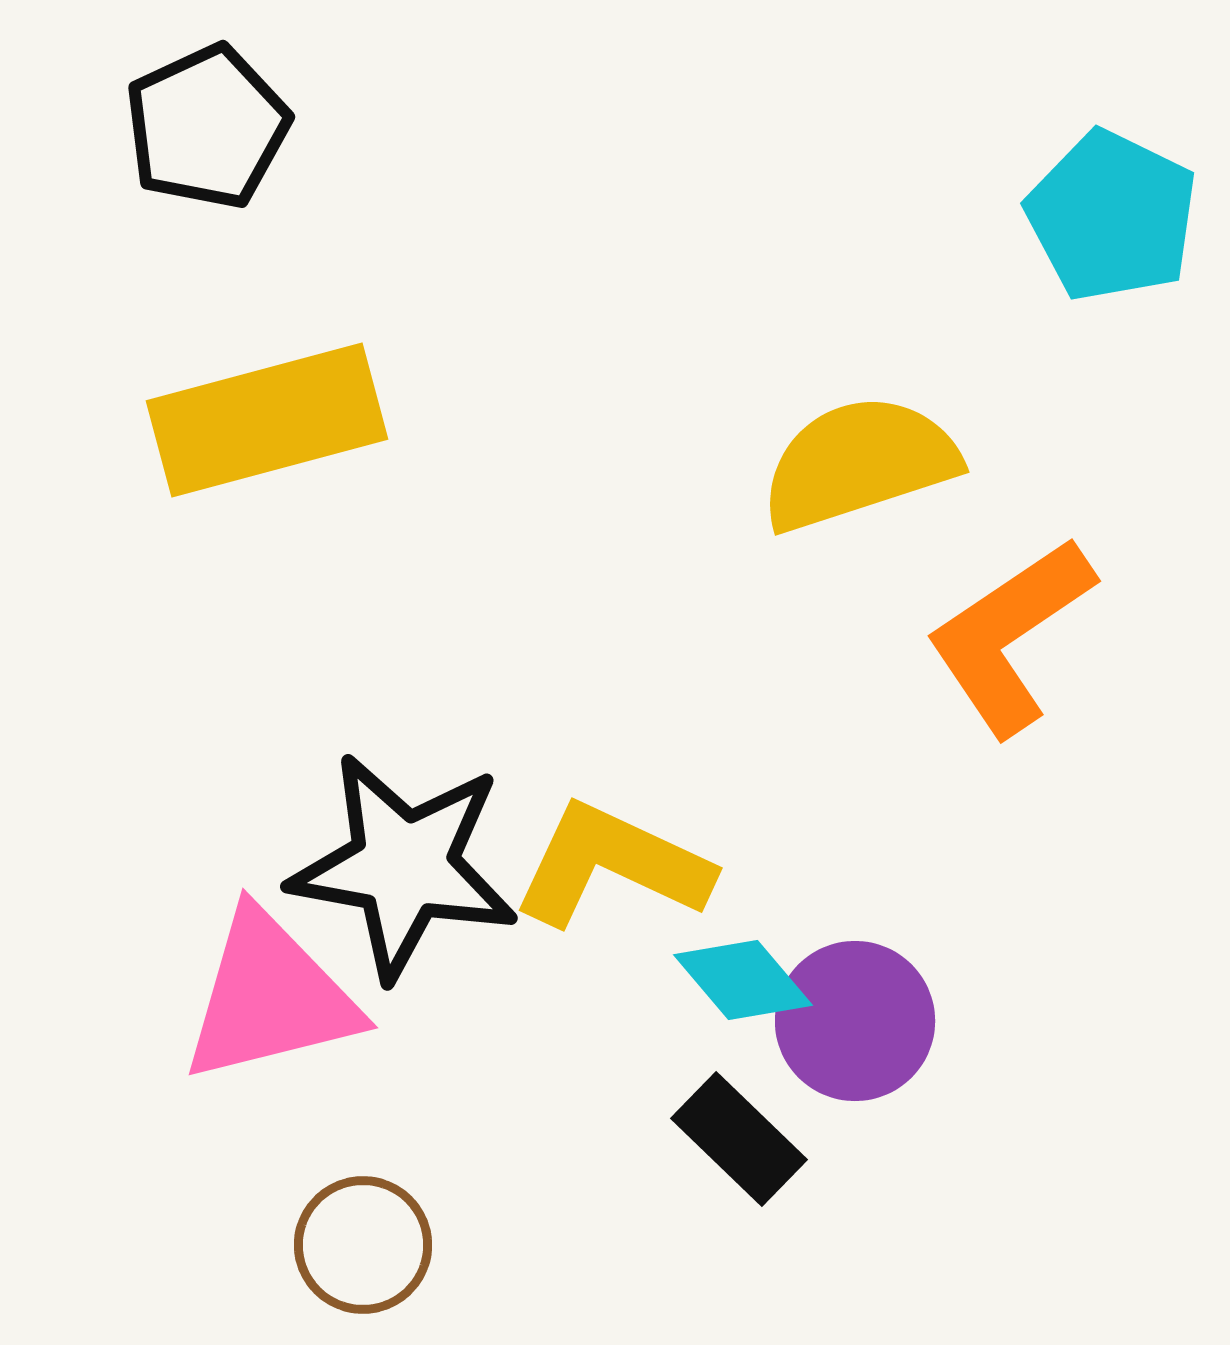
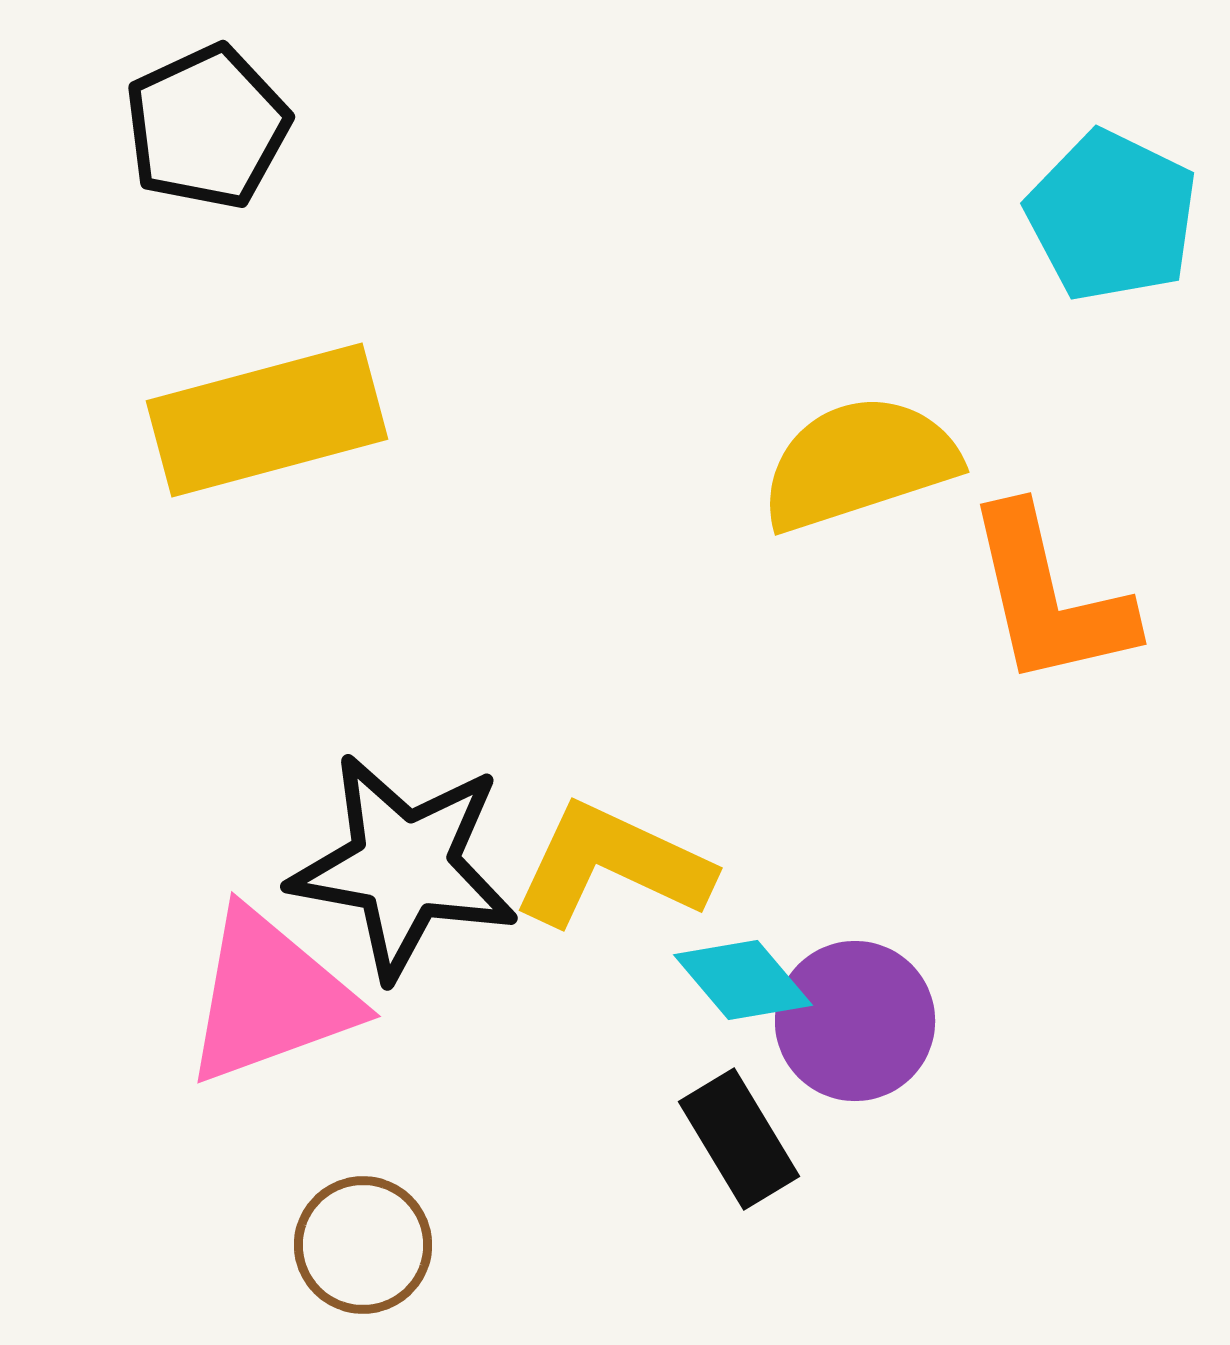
orange L-shape: moved 39 px right, 39 px up; rotated 69 degrees counterclockwise
pink triangle: rotated 6 degrees counterclockwise
black rectangle: rotated 15 degrees clockwise
